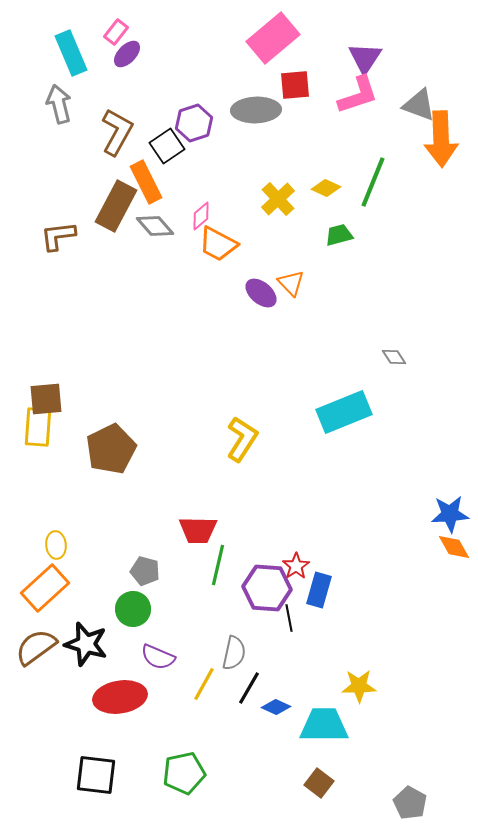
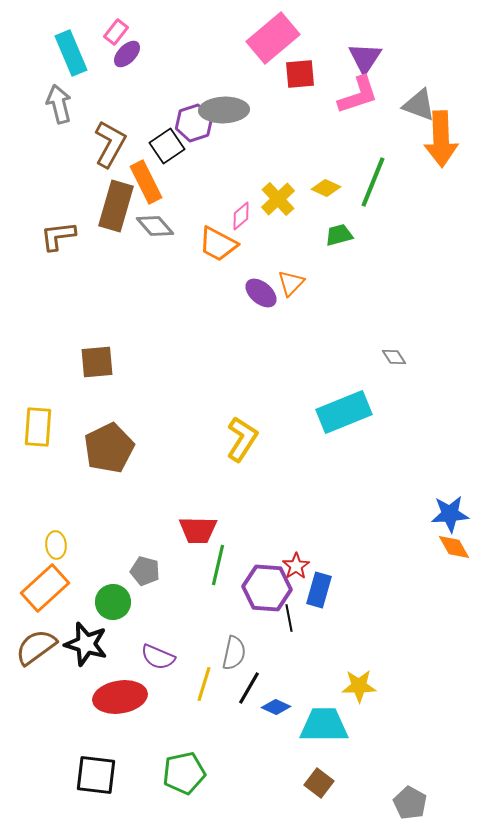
red square at (295, 85): moved 5 px right, 11 px up
gray ellipse at (256, 110): moved 32 px left
brown L-shape at (117, 132): moved 7 px left, 12 px down
brown rectangle at (116, 206): rotated 12 degrees counterclockwise
pink diamond at (201, 216): moved 40 px right
orange triangle at (291, 283): rotated 28 degrees clockwise
brown square at (46, 399): moved 51 px right, 37 px up
brown pentagon at (111, 449): moved 2 px left, 1 px up
green circle at (133, 609): moved 20 px left, 7 px up
yellow line at (204, 684): rotated 12 degrees counterclockwise
